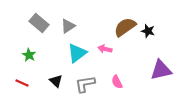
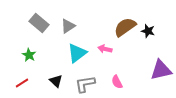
red line: rotated 56 degrees counterclockwise
